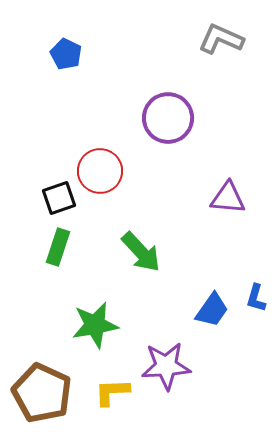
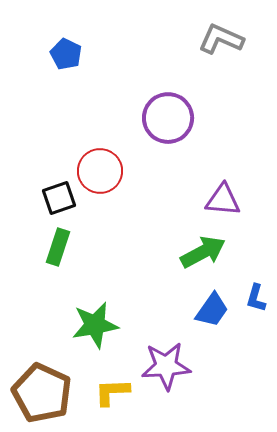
purple triangle: moved 5 px left, 2 px down
green arrow: moved 62 px right; rotated 75 degrees counterclockwise
